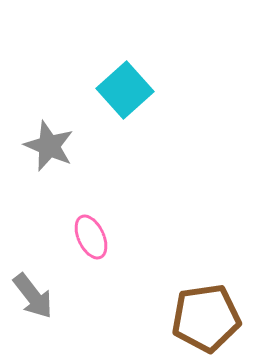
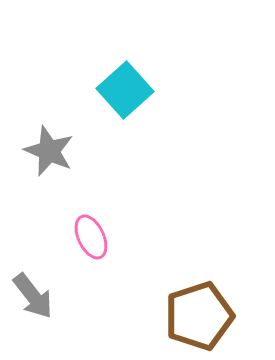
gray star: moved 5 px down
brown pentagon: moved 7 px left, 2 px up; rotated 10 degrees counterclockwise
